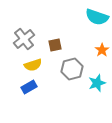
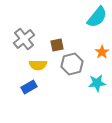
cyan semicircle: rotated 70 degrees counterclockwise
brown square: moved 2 px right
orange star: moved 2 px down
yellow semicircle: moved 5 px right; rotated 18 degrees clockwise
gray hexagon: moved 5 px up
cyan star: rotated 12 degrees clockwise
